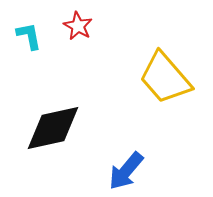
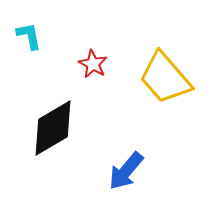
red star: moved 15 px right, 38 px down
black diamond: rotated 18 degrees counterclockwise
